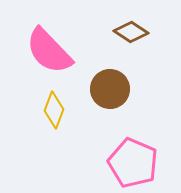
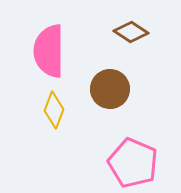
pink semicircle: rotated 44 degrees clockwise
